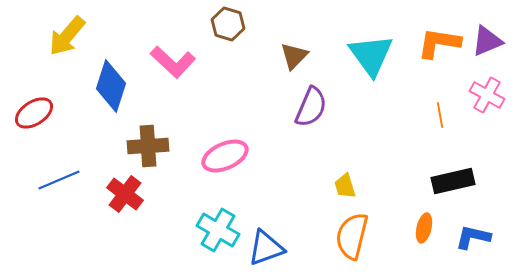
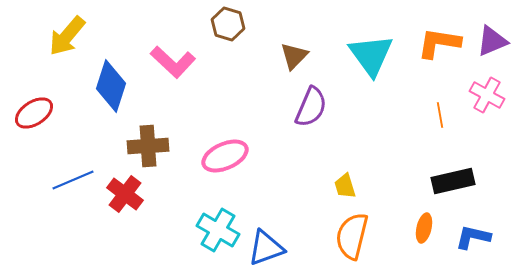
purple triangle: moved 5 px right
blue line: moved 14 px right
